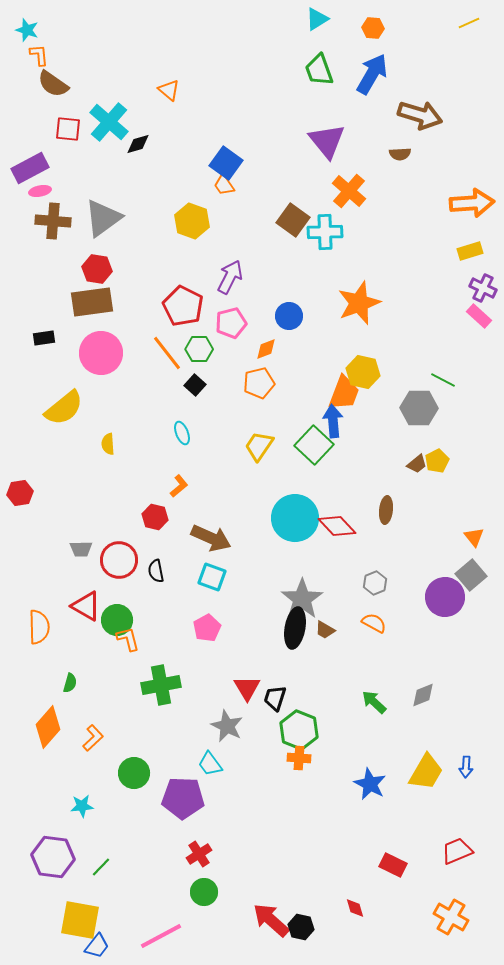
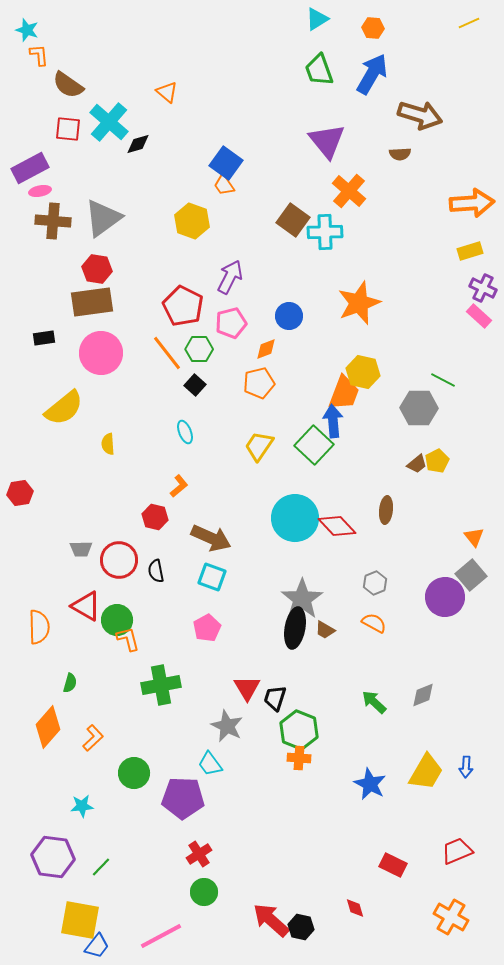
brown semicircle at (53, 84): moved 15 px right, 1 px down
orange triangle at (169, 90): moved 2 px left, 2 px down
cyan ellipse at (182, 433): moved 3 px right, 1 px up
